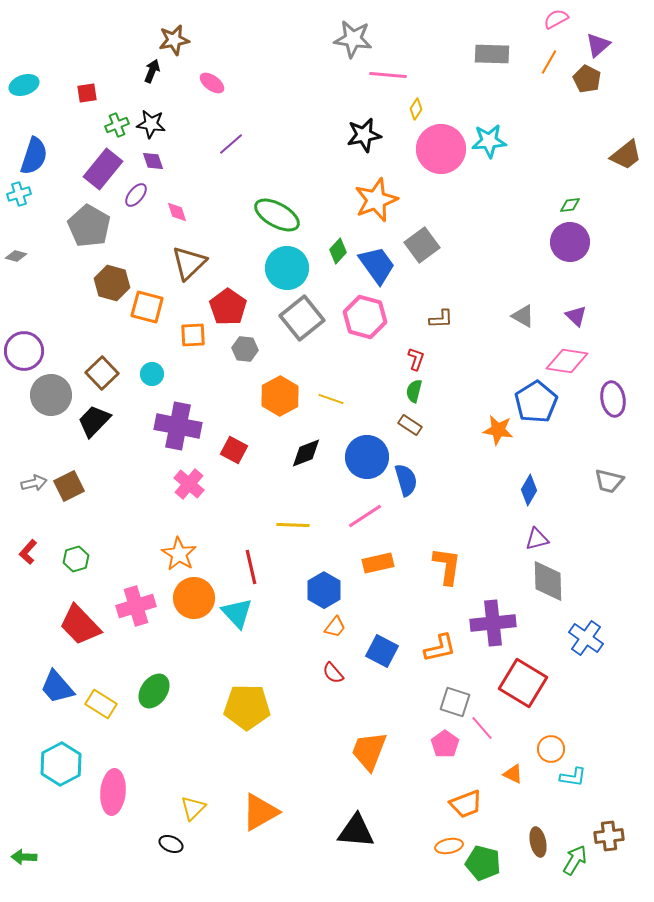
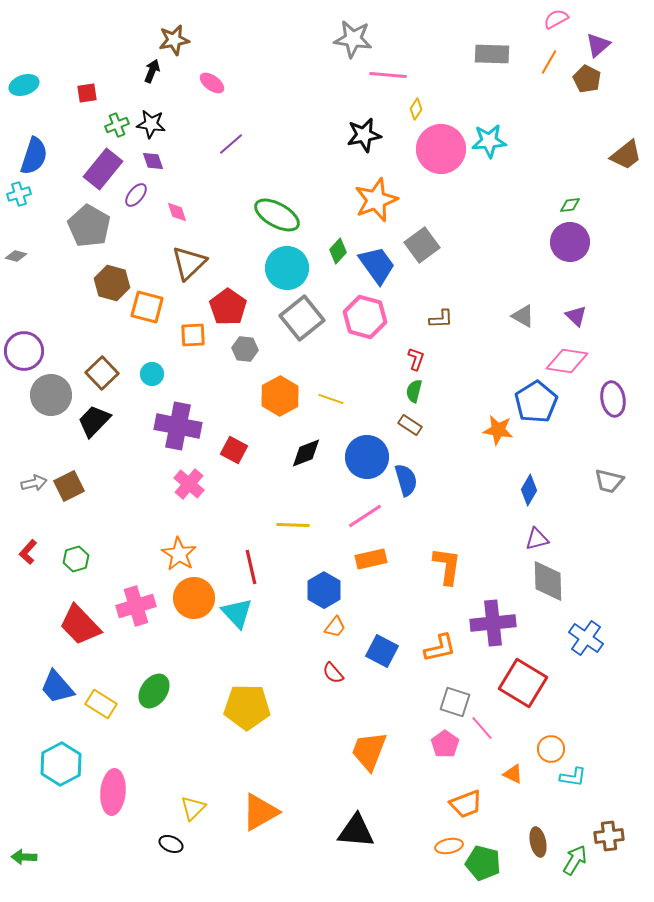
orange rectangle at (378, 563): moved 7 px left, 4 px up
